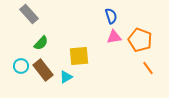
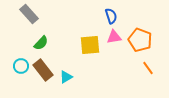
yellow square: moved 11 px right, 11 px up
